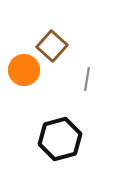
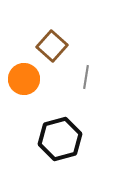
orange circle: moved 9 px down
gray line: moved 1 px left, 2 px up
